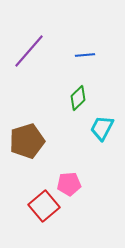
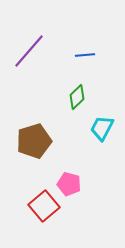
green diamond: moved 1 px left, 1 px up
brown pentagon: moved 7 px right
pink pentagon: rotated 20 degrees clockwise
